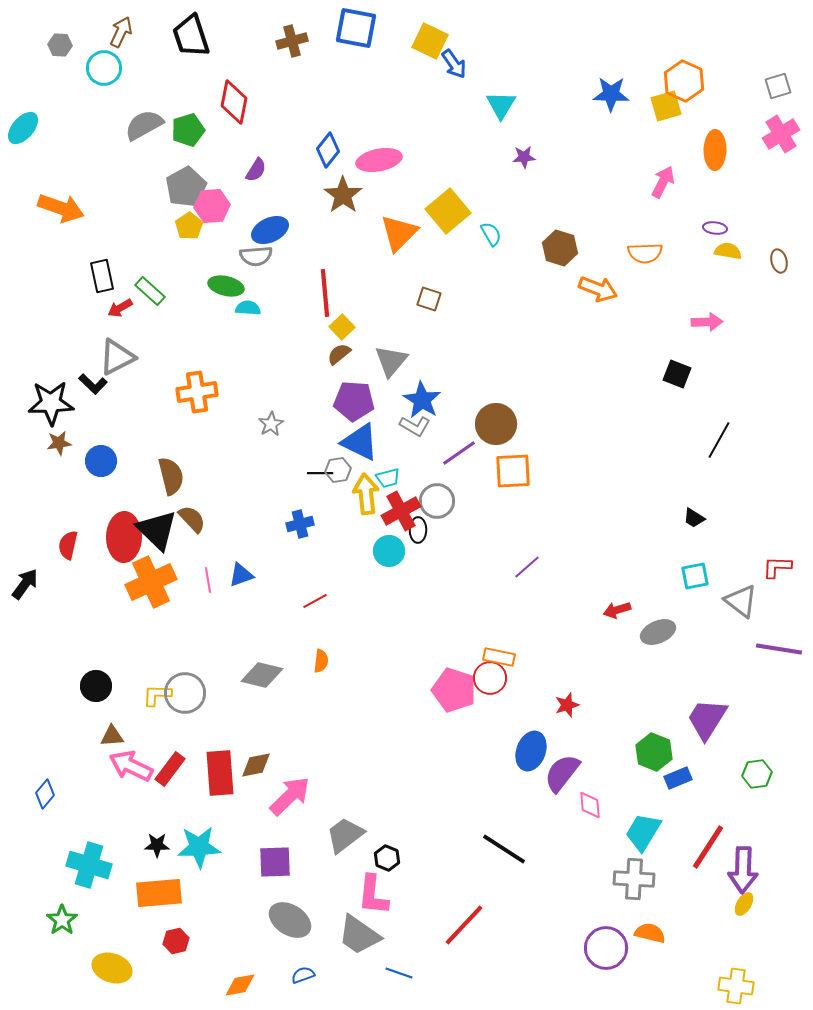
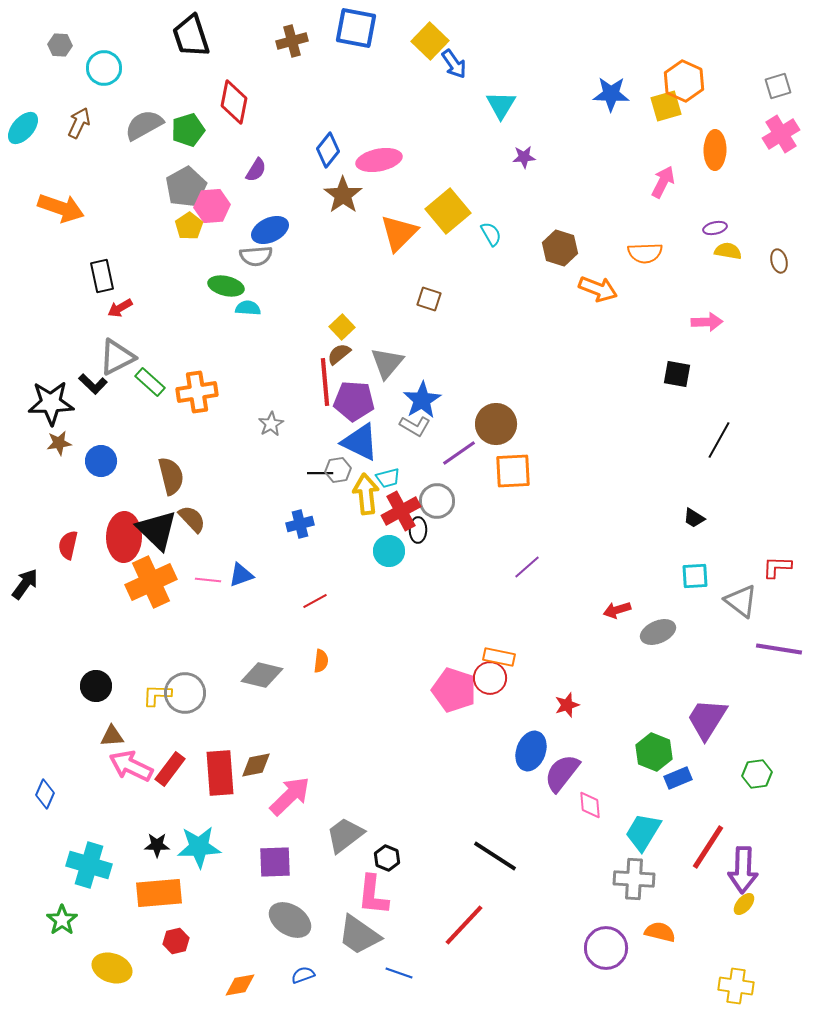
brown arrow at (121, 32): moved 42 px left, 91 px down
yellow square at (430, 41): rotated 18 degrees clockwise
purple ellipse at (715, 228): rotated 20 degrees counterclockwise
green rectangle at (150, 291): moved 91 px down
red line at (325, 293): moved 89 px down
gray triangle at (391, 361): moved 4 px left, 2 px down
black square at (677, 374): rotated 12 degrees counterclockwise
blue star at (422, 400): rotated 9 degrees clockwise
cyan square at (695, 576): rotated 8 degrees clockwise
pink line at (208, 580): rotated 75 degrees counterclockwise
blue diamond at (45, 794): rotated 16 degrees counterclockwise
black line at (504, 849): moved 9 px left, 7 px down
yellow ellipse at (744, 904): rotated 10 degrees clockwise
orange semicircle at (650, 933): moved 10 px right, 1 px up
